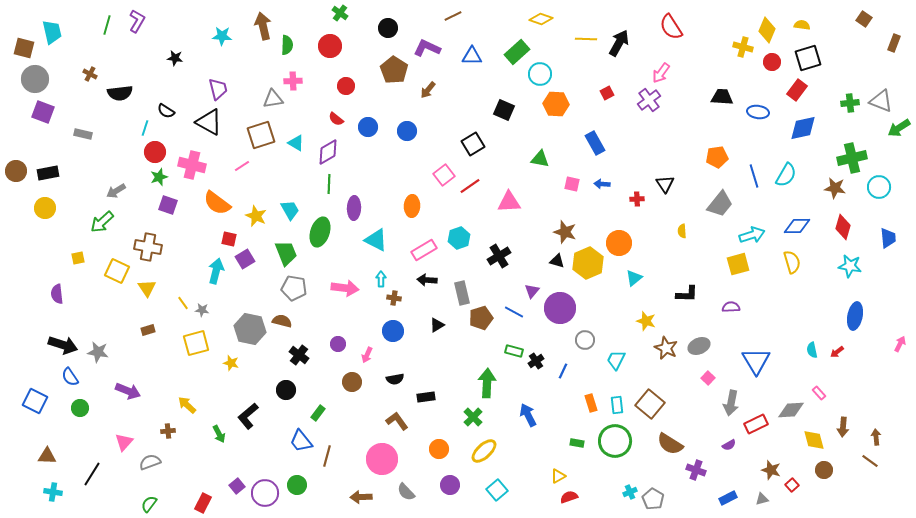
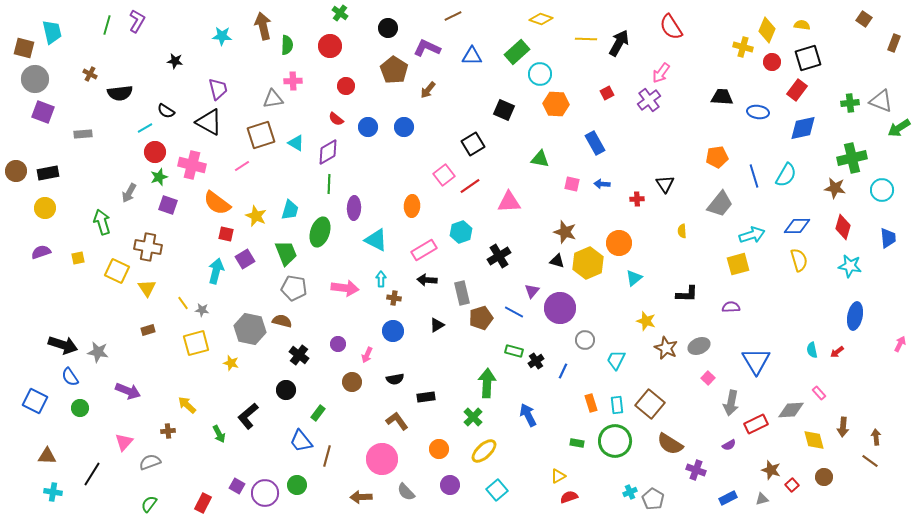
black star at (175, 58): moved 3 px down
cyan line at (145, 128): rotated 42 degrees clockwise
blue circle at (407, 131): moved 3 px left, 4 px up
gray rectangle at (83, 134): rotated 18 degrees counterclockwise
cyan circle at (879, 187): moved 3 px right, 3 px down
gray arrow at (116, 191): moved 13 px right, 2 px down; rotated 30 degrees counterclockwise
cyan trapezoid at (290, 210): rotated 45 degrees clockwise
green arrow at (102, 222): rotated 115 degrees clockwise
cyan hexagon at (459, 238): moved 2 px right, 6 px up
red square at (229, 239): moved 3 px left, 5 px up
yellow semicircle at (792, 262): moved 7 px right, 2 px up
purple semicircle at (57, 294): moved 16 px left, 42 px up; rotated 78 degrees clockwise
brown circle at (824, 470): moved 7 px down
purple square at (237, 486): rotated 21 degrees counterclockwise
